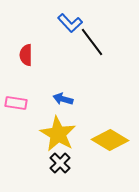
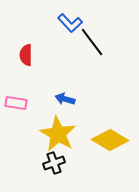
blue arrow: moved 2 px right
black cross: moved 6 px left; rotated 25 degrees clockwise
